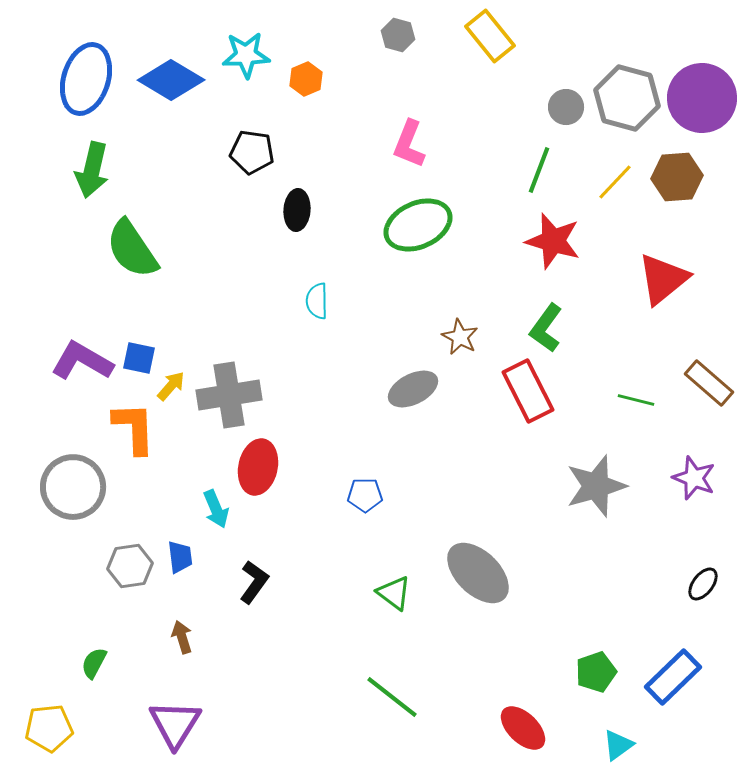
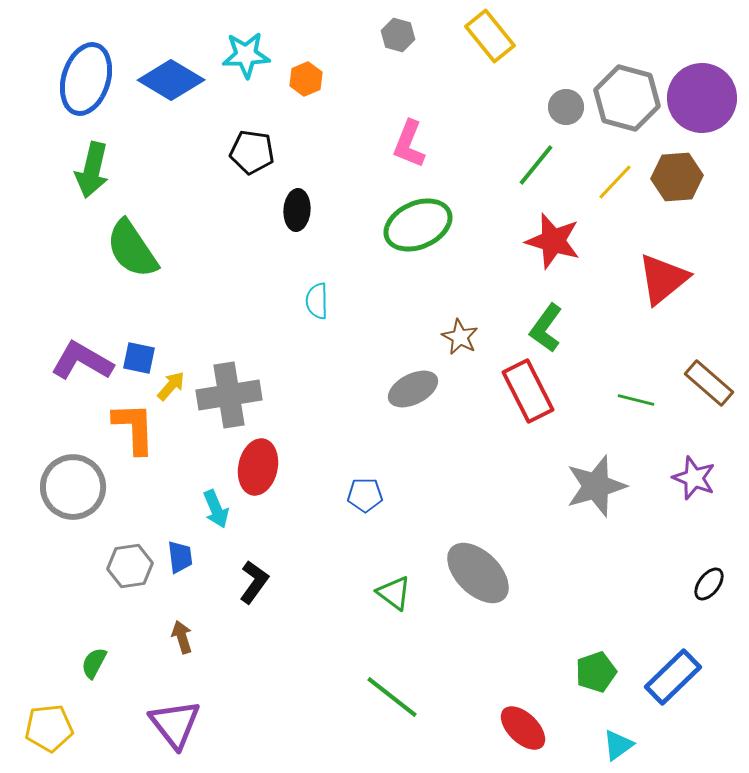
green line at (539, 170): moved 3 px left, 5 px up; rotated 18 degrees clockwise
black ellipse at (703, 584): moved 6 px right
purple triangle at (175, 724): rotated 10 degrees counterclockwise
